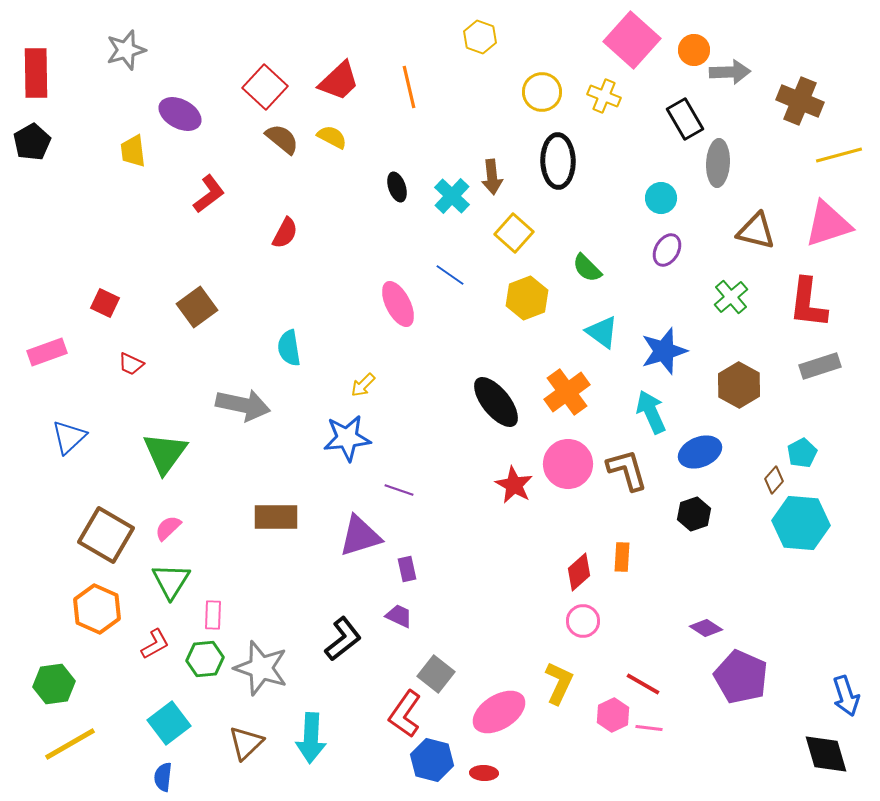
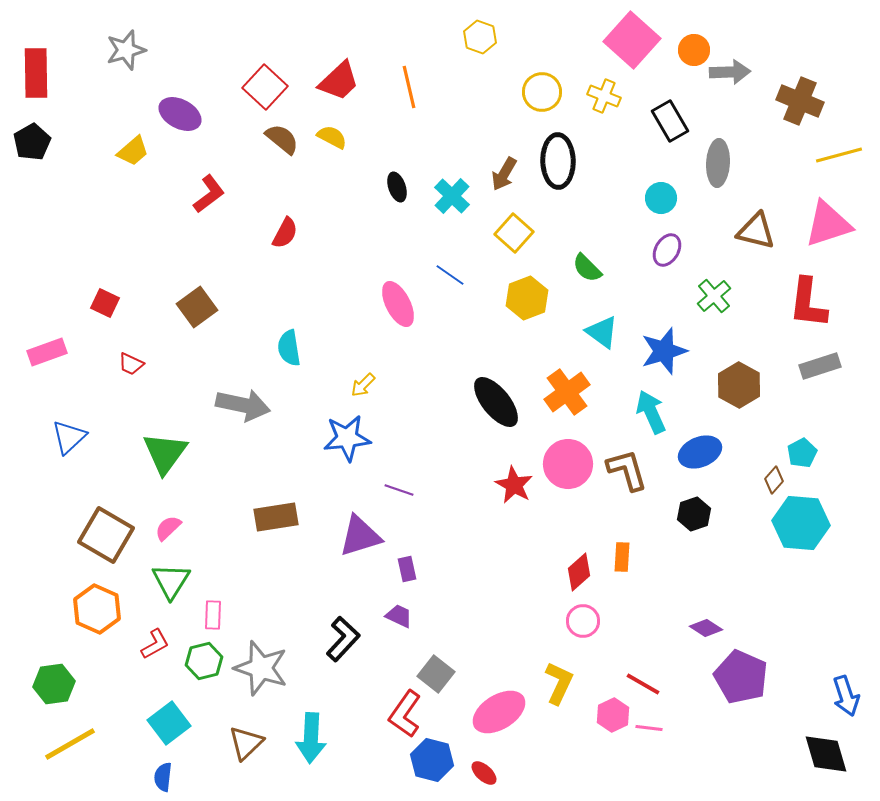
black rectangle at (685, 119): moved 15 px left, 2 px down
yellow trapezoid at (133, 151): rotated 124 degrees counterclockwise
brown arrow at (492, 177): moved 12 px right, 3 px up; rotated 36 degrees clockwise
green cross at (731, 297): moved 17 px left, 1 px up
brown rectangle at (276, 517): rotated 9 degrees counterclockwise
black L-shape at (343, 639): rotated 9 degrees counterclockwise
green hexagon at (205, 659): moved 1 px left, 2 px down; rotated 9 degrees counterclockwise
red ellipse at (484, 773): rotated 40 degrees clockwise
